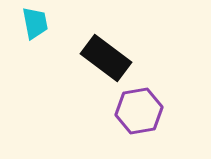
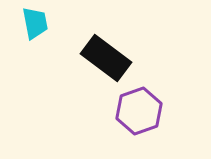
purple hexagon: rotated 9 degrees counterclockwise
